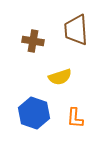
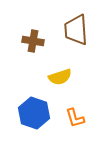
orange L-shape: rotated 20 degrees counterclockwise
